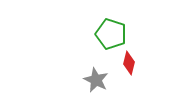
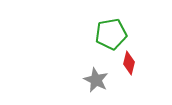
green pentagon: rotated 28 degrees counterclockwise
